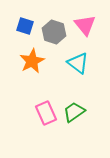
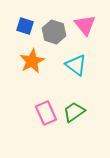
cyan triangle: moved 2 px left, 2 px down
